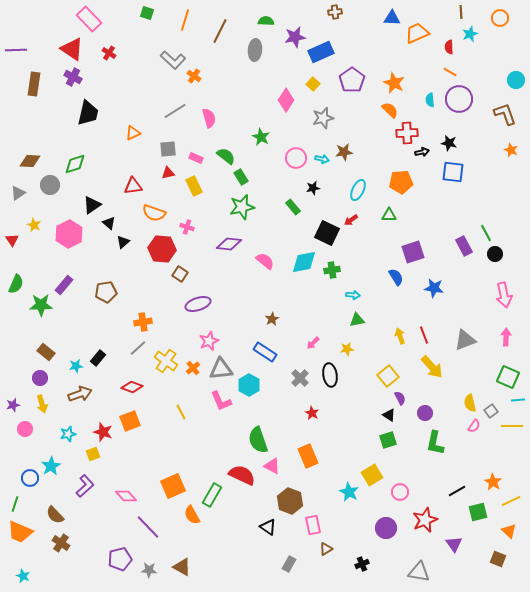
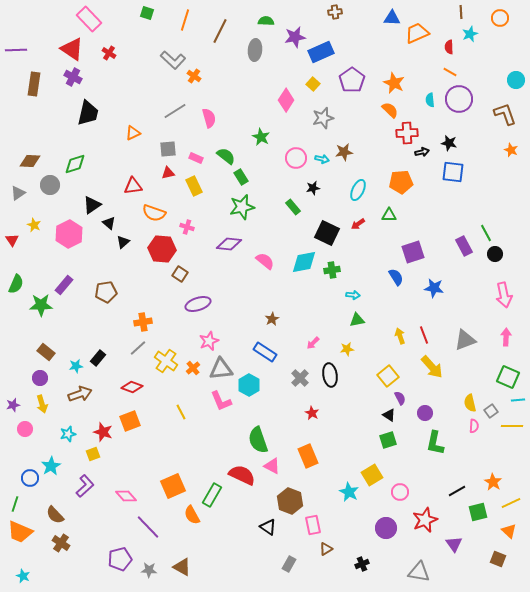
red arrow at (351, 220): moved 7 px right, 4 px down
pink semicircle at (474, 426): rotated 32 degrees counterclockwise
yellow line at (511, 501): moved 2 px down
